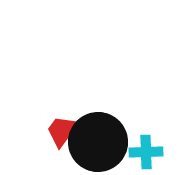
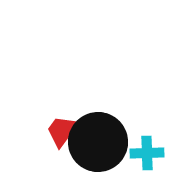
cyan cross: moved 1 px right, 1 px down
